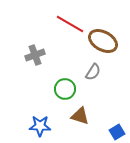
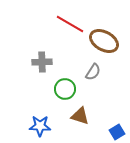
brown ellipse: moved 1 px right
gray cross: moved 7 px right, 7 px down; rotated 18 degrees clockwise
